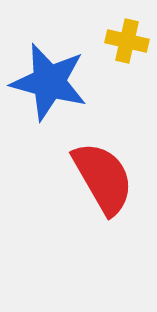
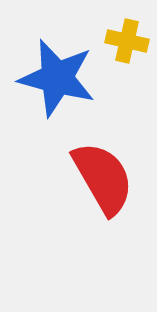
blue star: moved 8 px right, 4 px up
